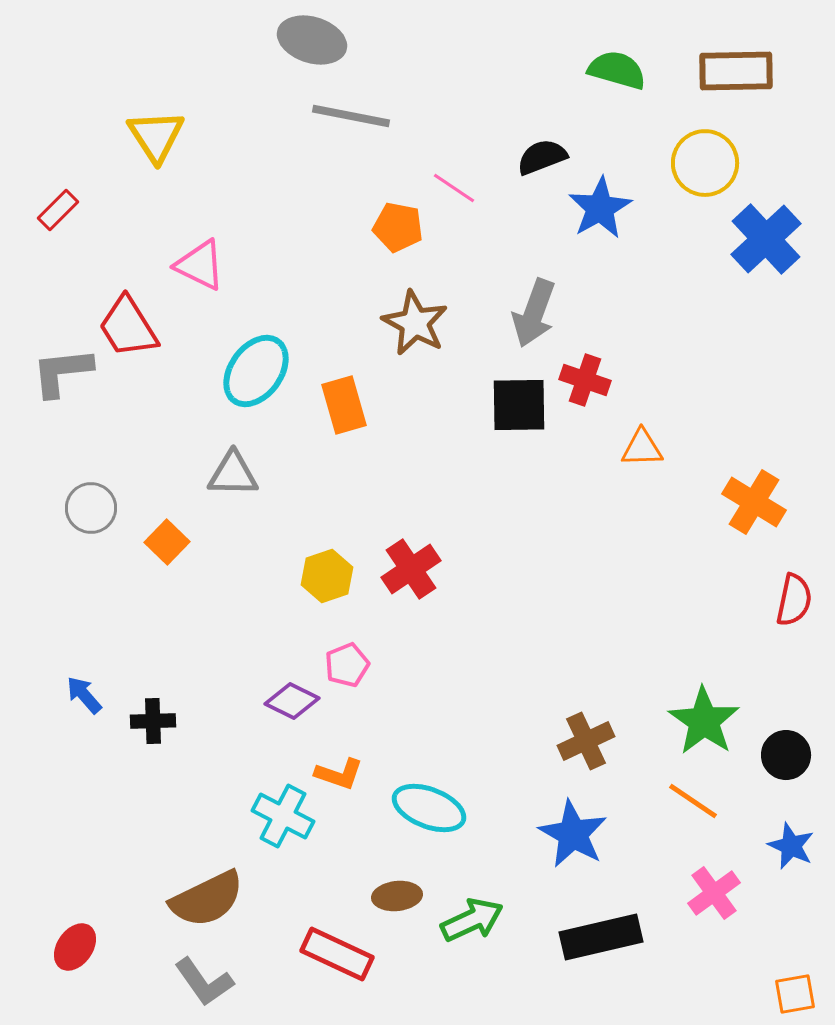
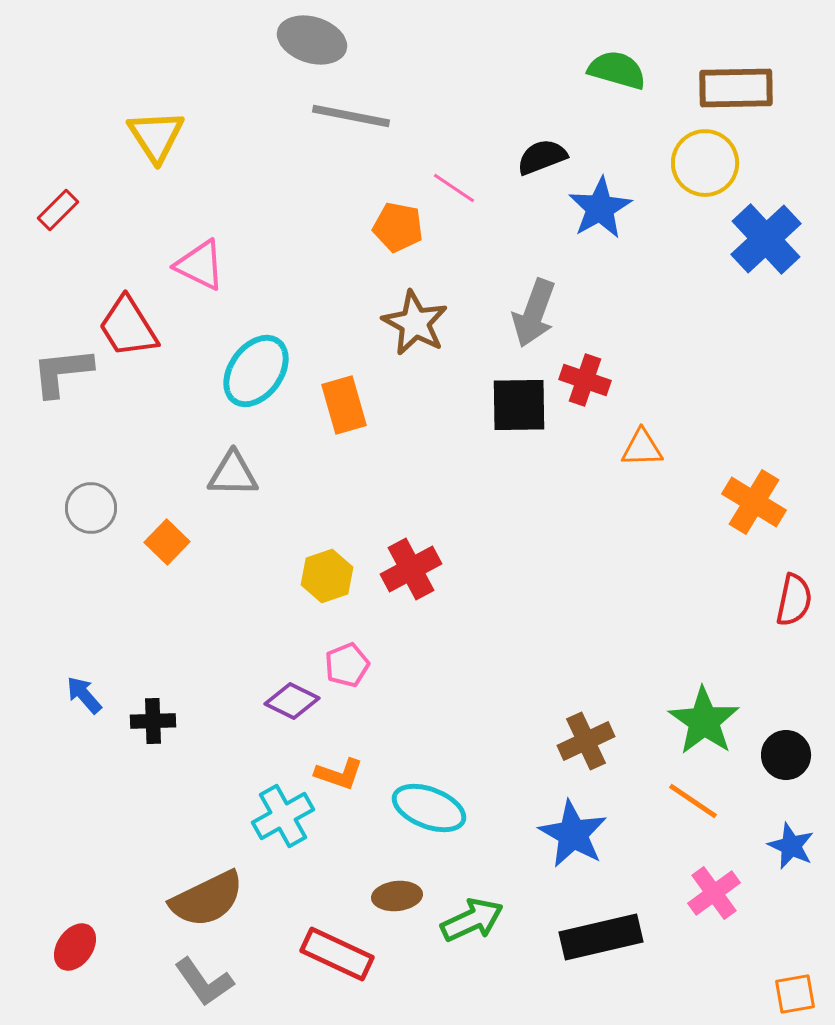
brown rectangle at (736, 71): moved 17 px down
red cross at (411, 569): rotated 6 degrees clockwise
cyan cross at (283, 816): rotated 34 degrees clockwise
